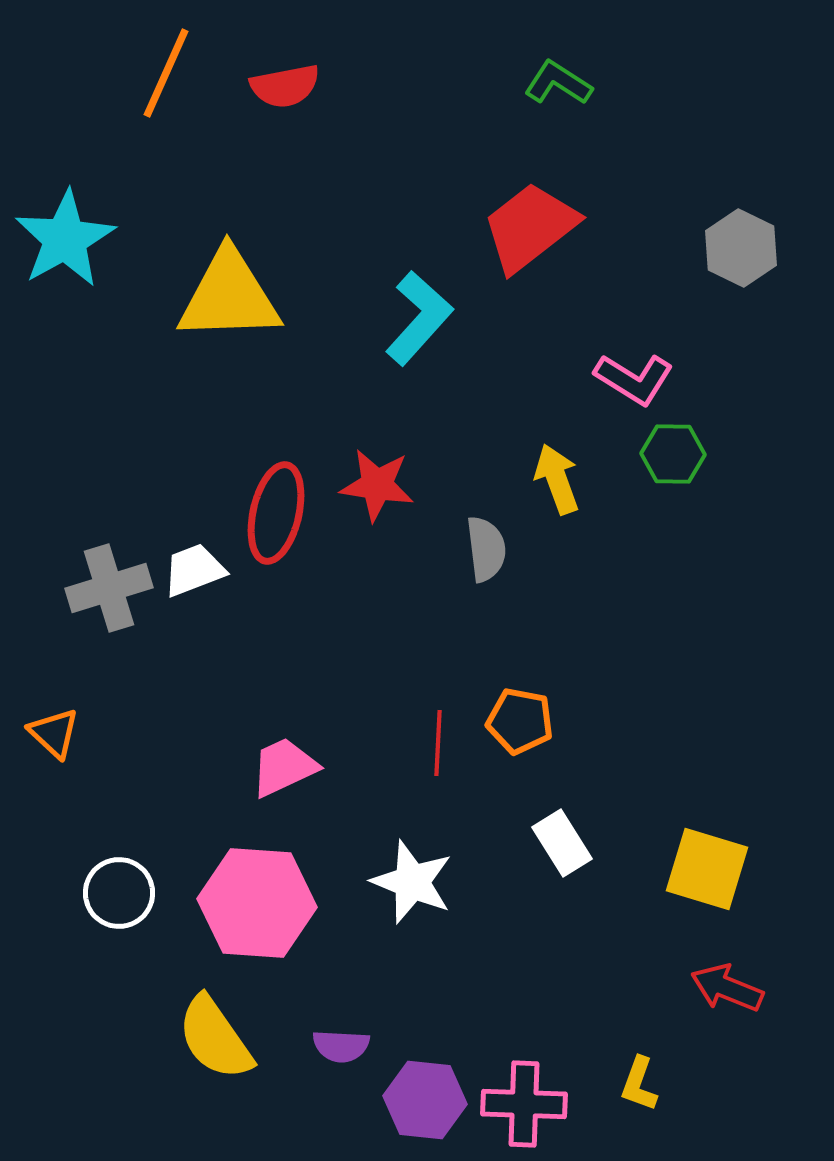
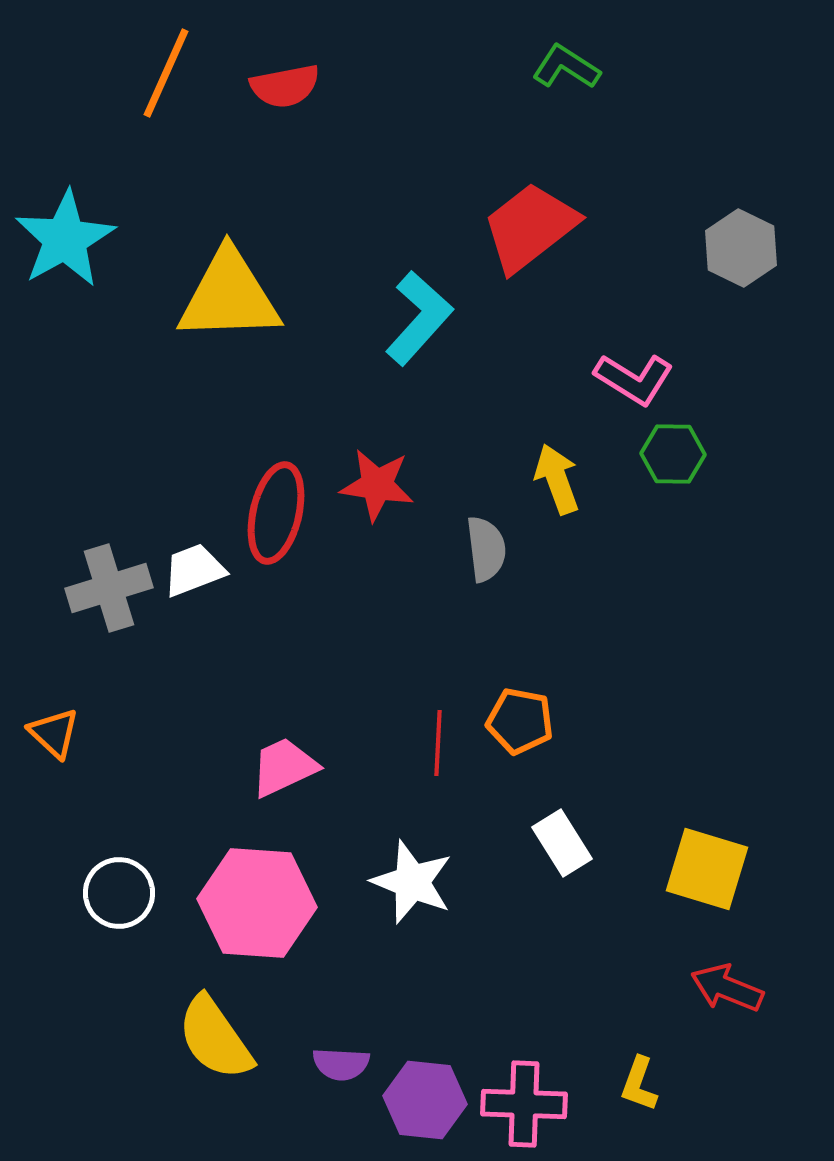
green L-shape: moved 8 px right, 16 px up
purple semicircle: moved 18 px down
